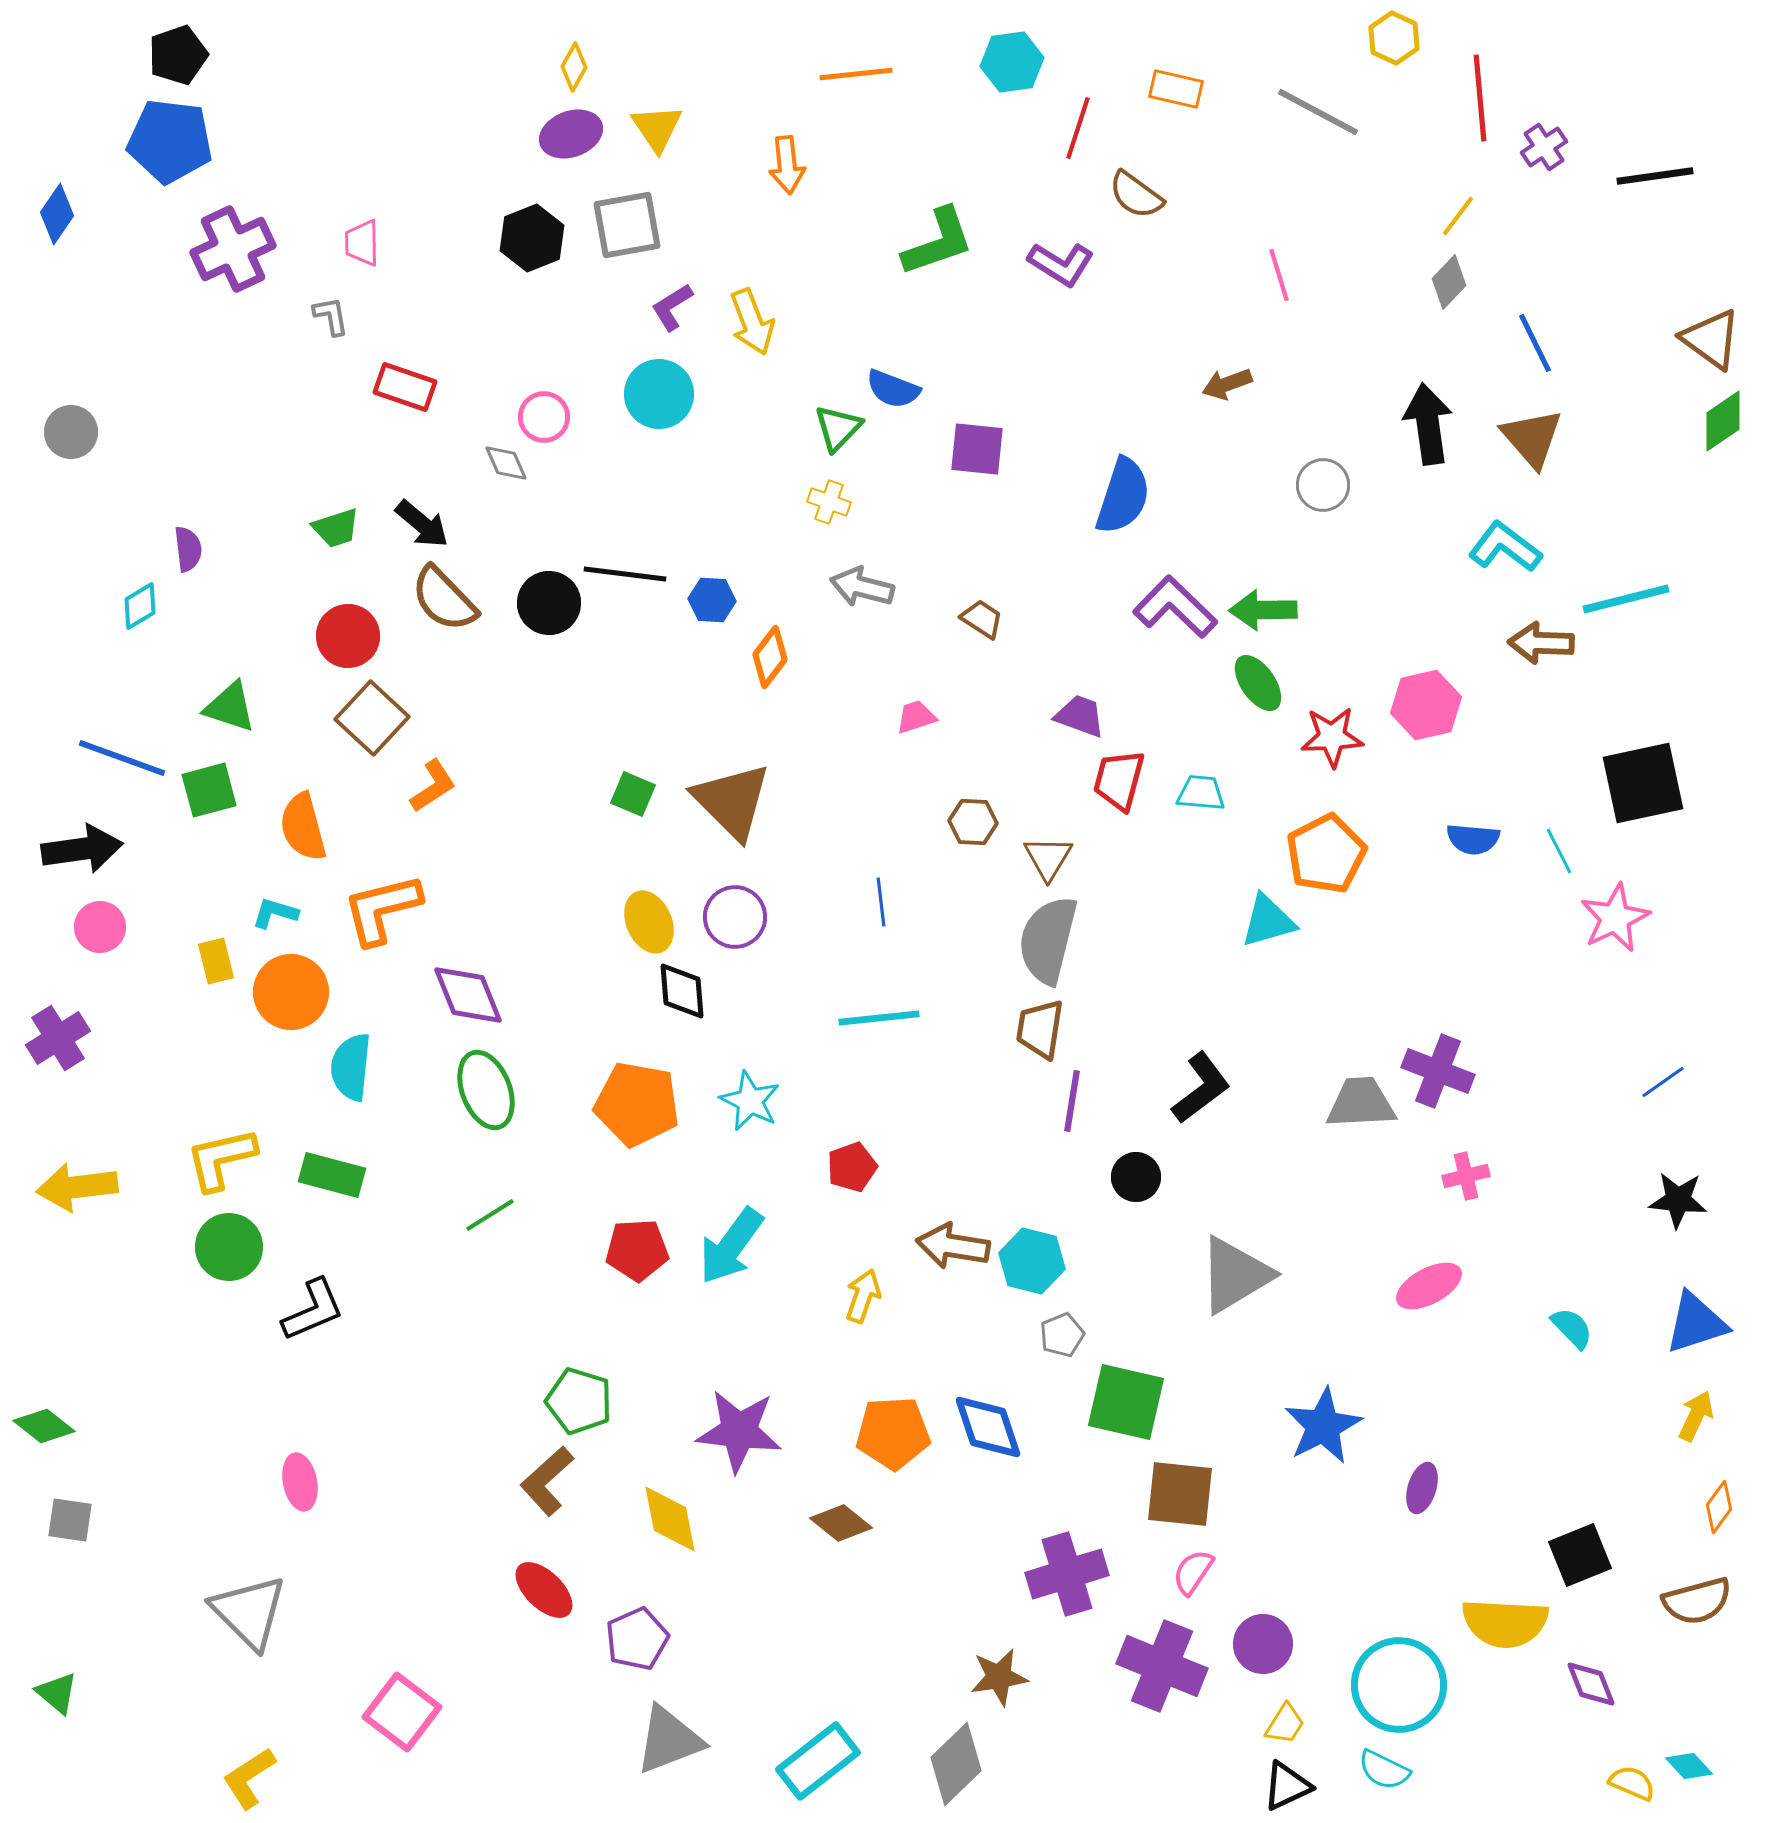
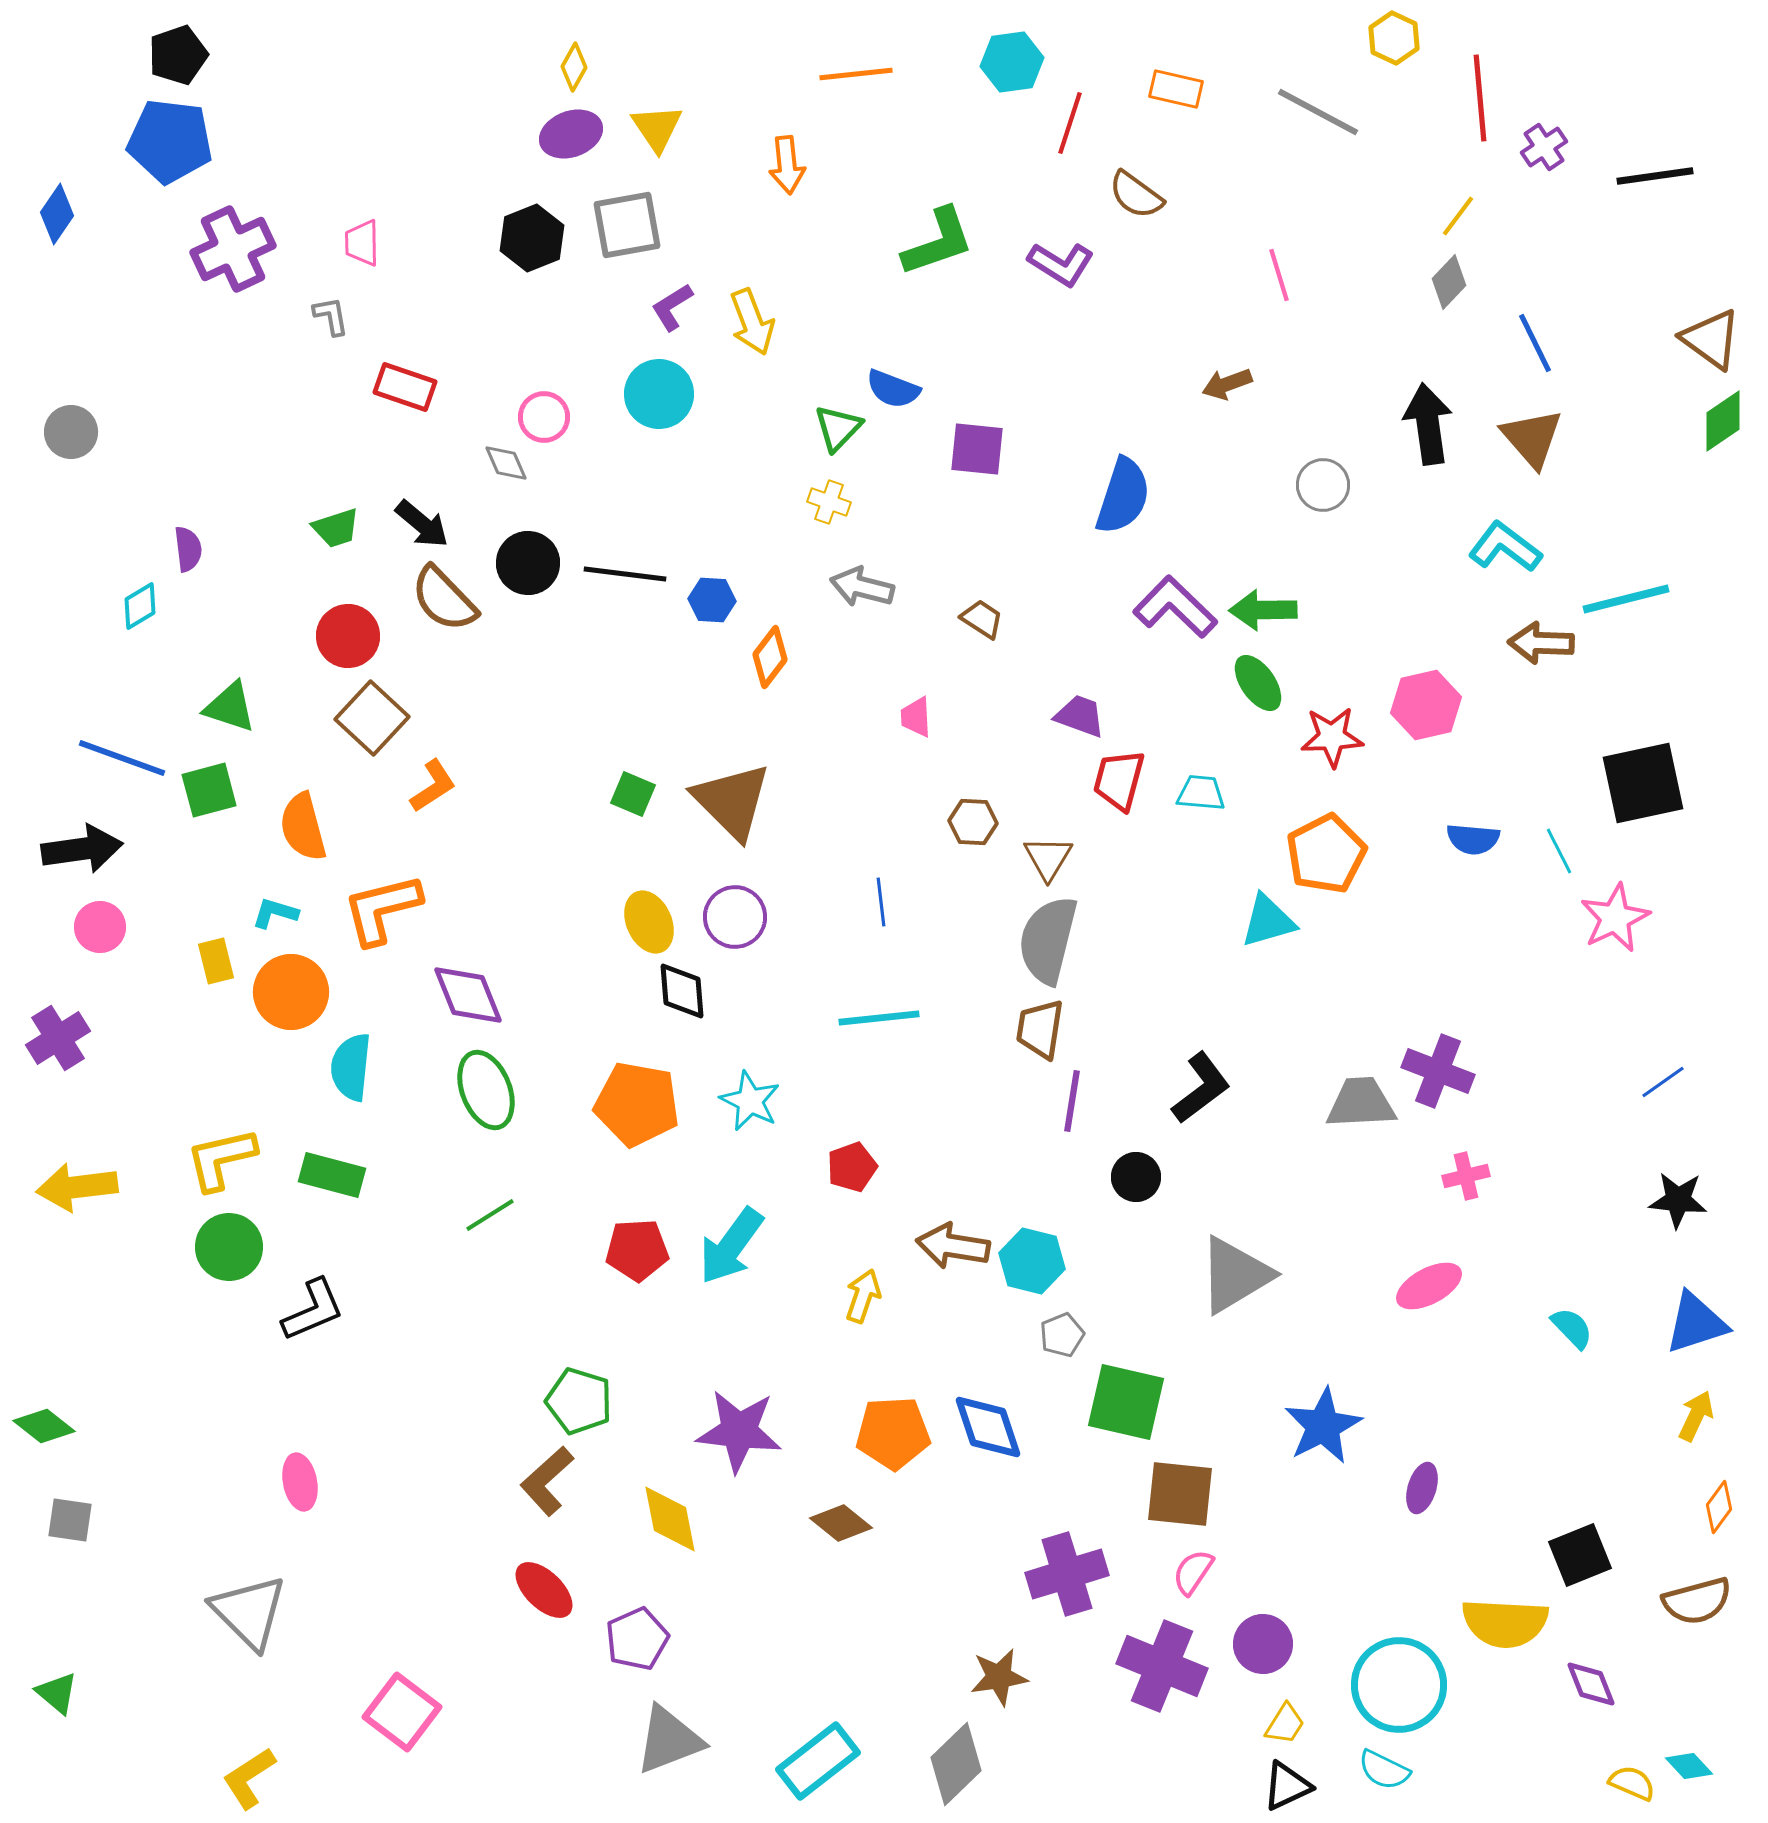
red line at (1078, 128): moved 8 px left, 5 px up
black circle at (549, 603): moved 21 px left, 40 px up
pink trapezoid at (916, 717): rotated 75 degrees counterclockwise
